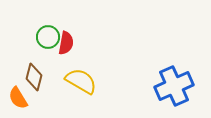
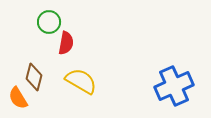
green circle: moved 1 px right, 15 px up
